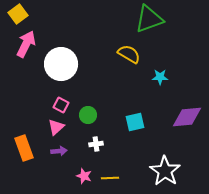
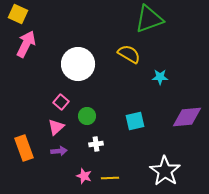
yellow square: rotated 30 degrees counterclockwise
white circle: moved 17 px right
pink square: moved 3 px up; rotated 14 degrees clockwise
green circle: moved 1 px left, 1 px down
cyan square: moved 1 px up
